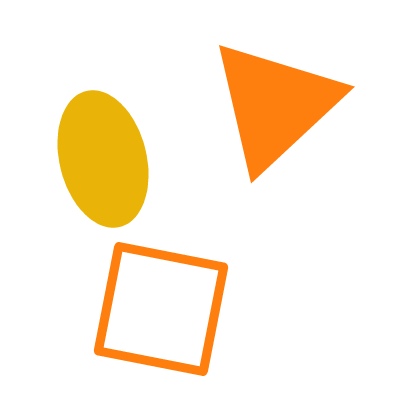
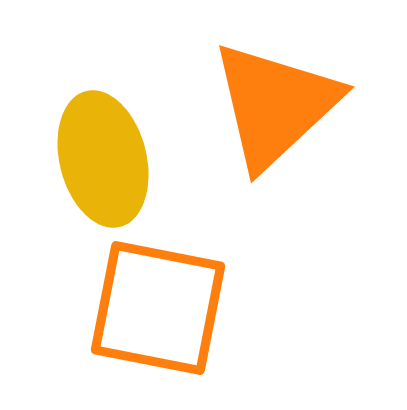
orange square: moved 3 px left, 1 px up
